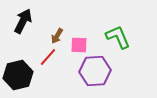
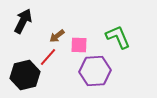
brown arrow: rotated 21 degrees clockwise
black hexagon: moved 7 px right
